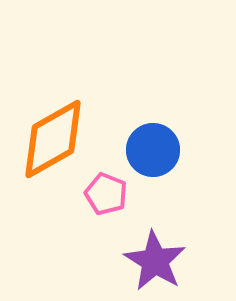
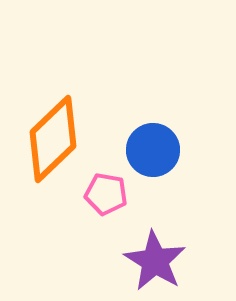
orange diamond: rotated 14 degrees counterclockwise
pink pentagon: rotated 12 degrees counterclockwise
